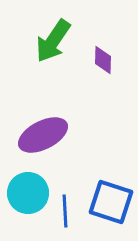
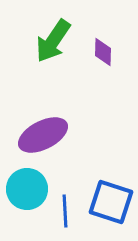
purple diamond: moved 8 px up
cyan circle: moved 1 px left, 4 px up
